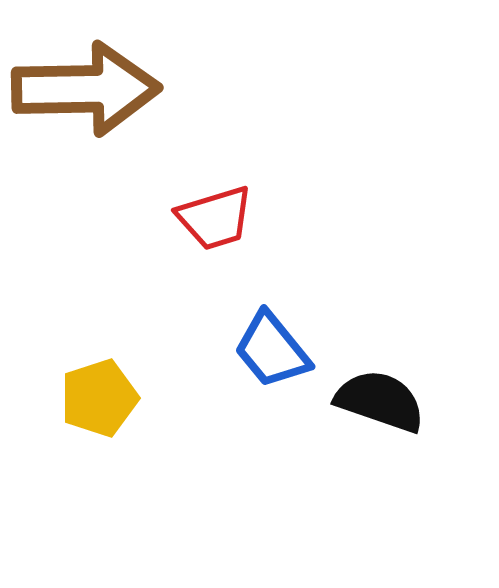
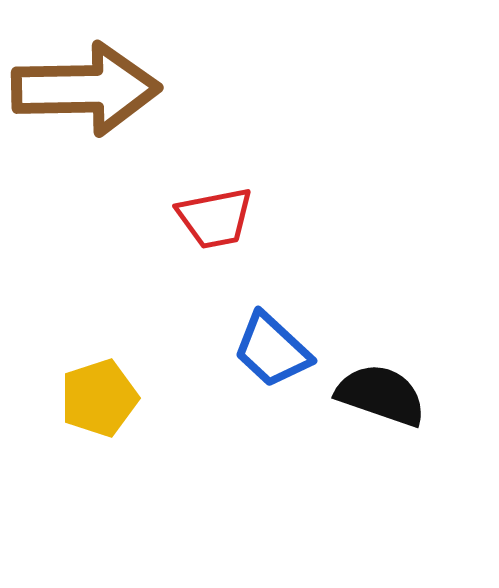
red trapezoid: rotated 6 degrees clockwise
blue trapezoid: rotated 8 degrees counterclockwise
black semicircle: moved 1 px right, 6 px up
